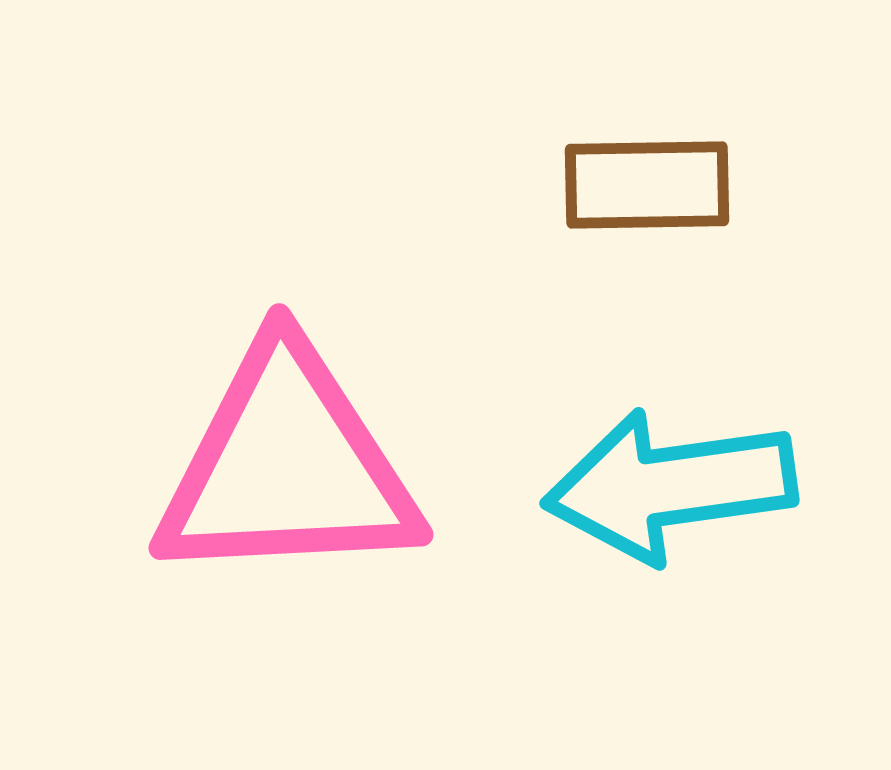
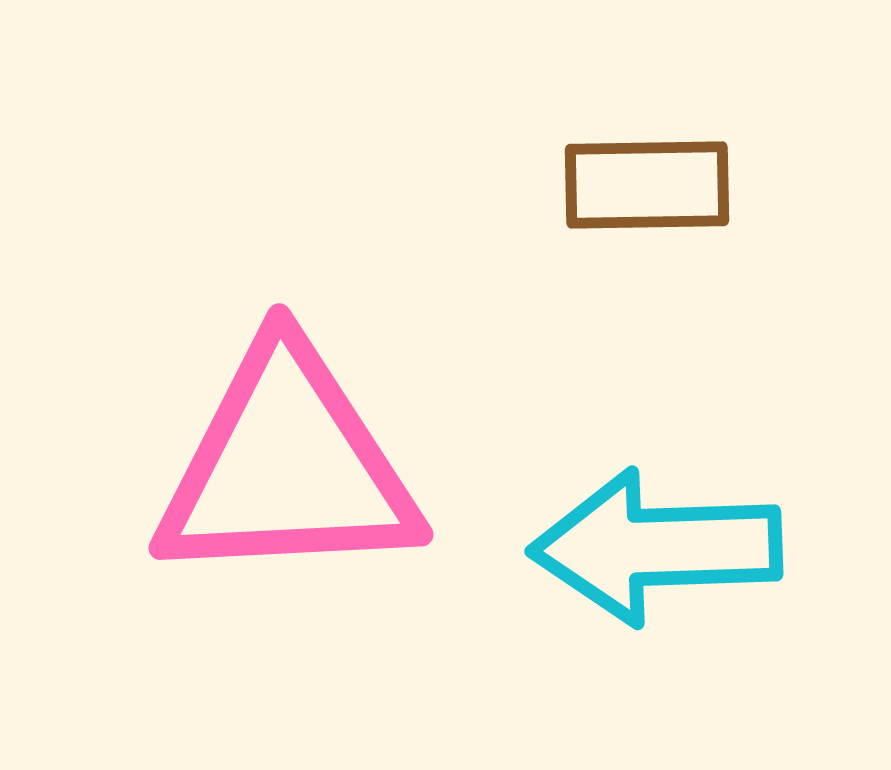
cyan arrow: moved 14 px left, 61 px down; rotated 6 degrees clockwise
